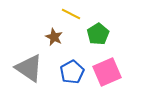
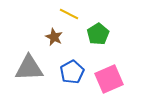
yellow line: moved 2 px left
gray triangle: rotated 36 degrees counterclockwise
pink square: moved 2 px right, 7 px down
